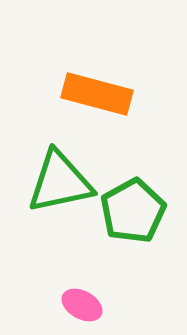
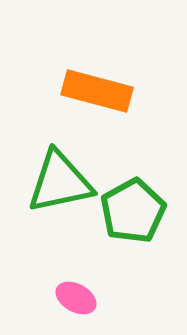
orange rectangle: moved 3 px up
pink ellipse: moved 6 px left, 7 px up
